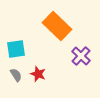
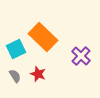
orange rectangle: moved 14 px left, 11 px down
cyan square: rotated 18 degrees counterclockwise
gray semicircle: moved 1 px left, 1 px down
